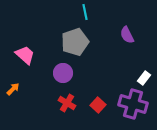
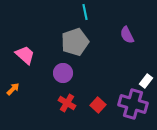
white rectangle: moved 2 px right, 3 px down
